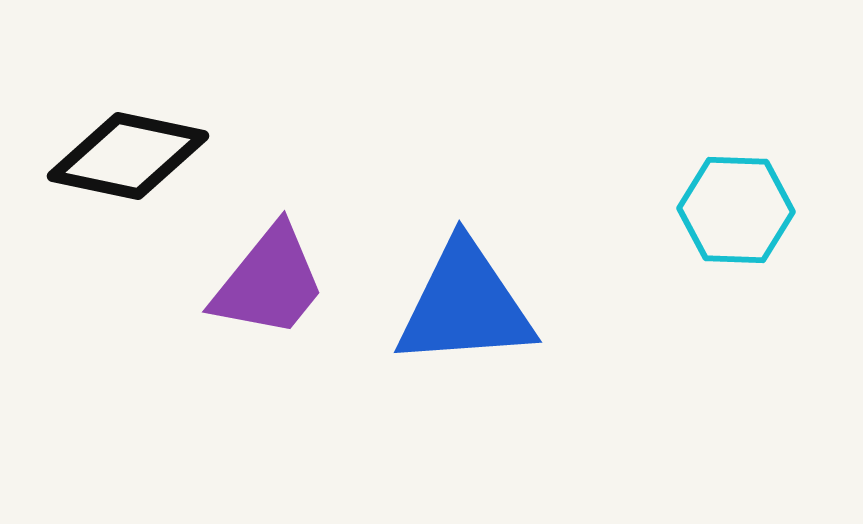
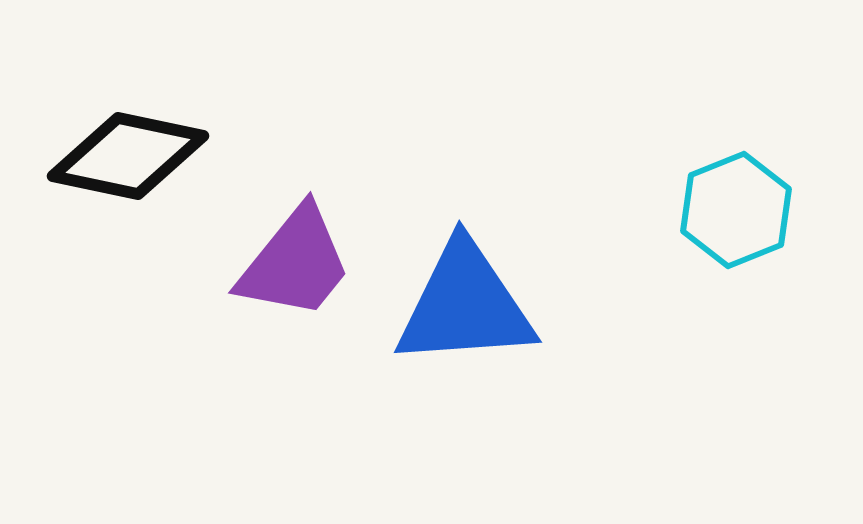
cyan hexagon: rotated 24 degrees counterclockwise
purple trapezoid: moved 26 px right, 19 px up
